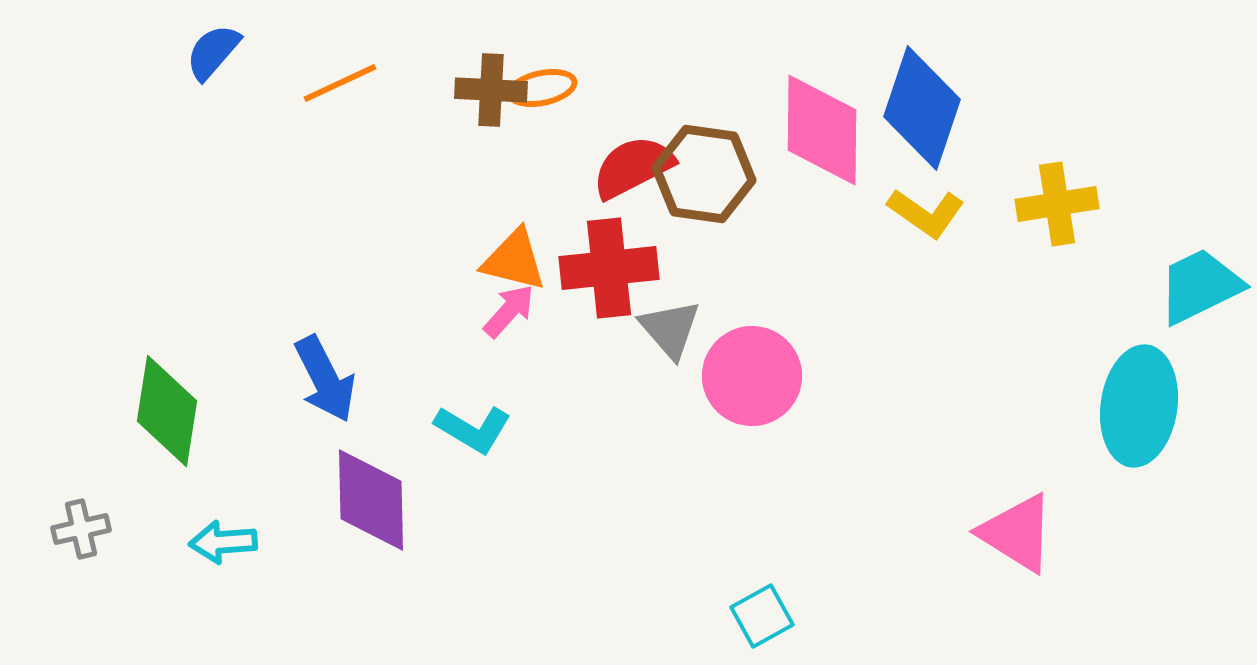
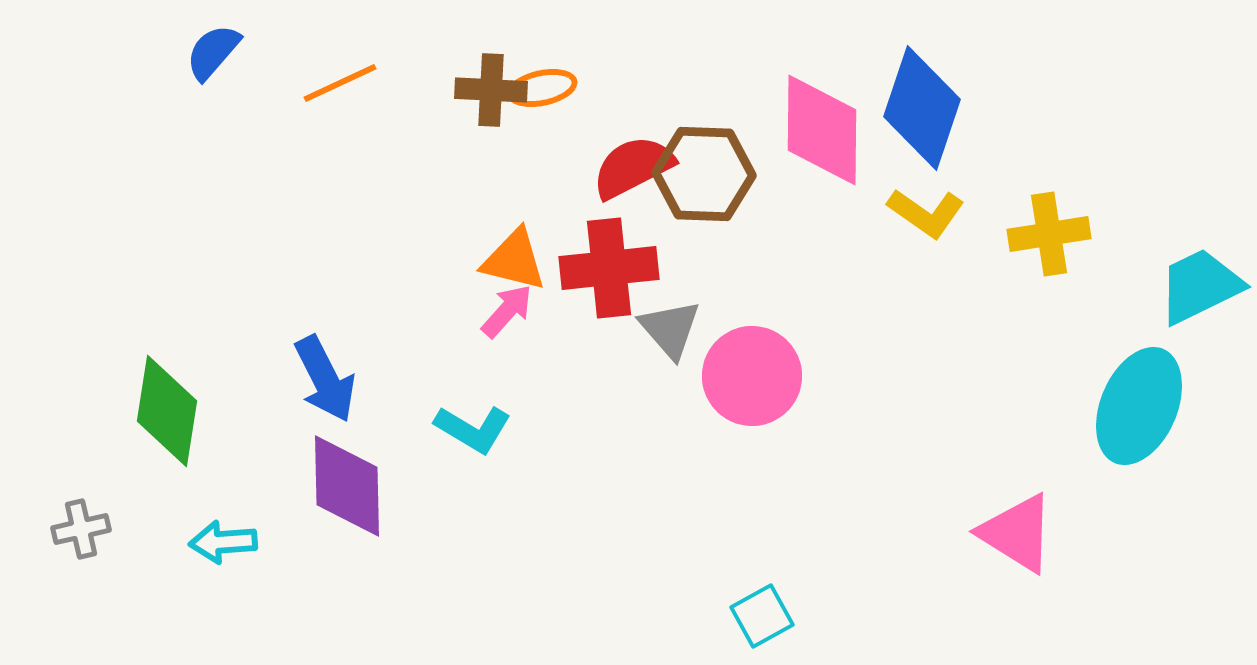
brown hexagon: rotated 6 degrees counterclockwise
yellow cross: moved 8 px left, 30 px down
pink arrow: moved 2 px left
cyan ellipse: rotated 15 degrees clockwise
purple diamond: moved 24 px left, 14 px up
